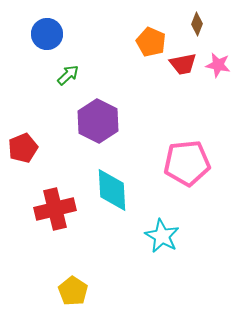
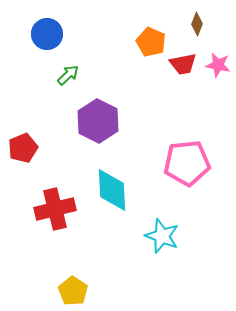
cyan star: rotated 8 degrees counterclockwise
